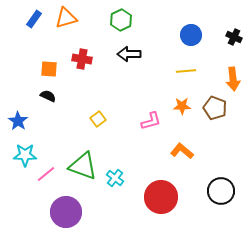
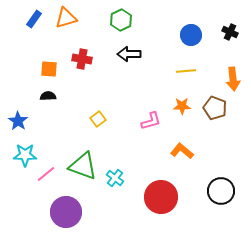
black cross: moved 4 px left, 5 px up
black semicircle: rotated 28 degrees counterclockwise
